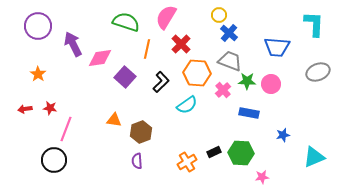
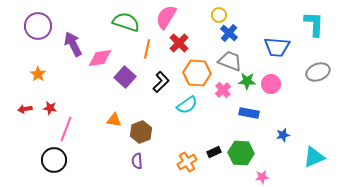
red cross: moved 2 px left, 1 px up
